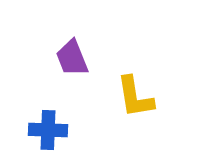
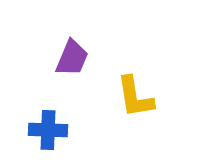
purple trapezoid: rotated 135 degrees counterclockwise
